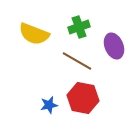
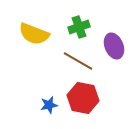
brown line: moved 1 px right
